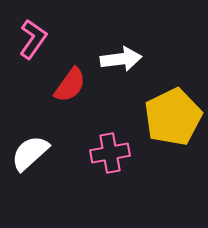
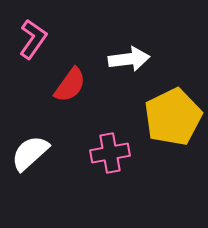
white arrow: moved 8 px right
